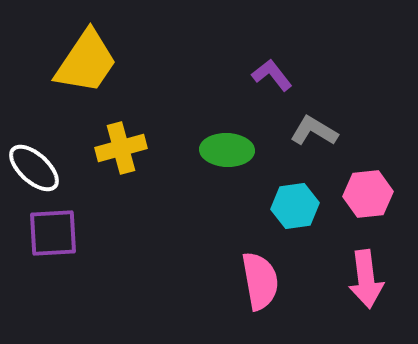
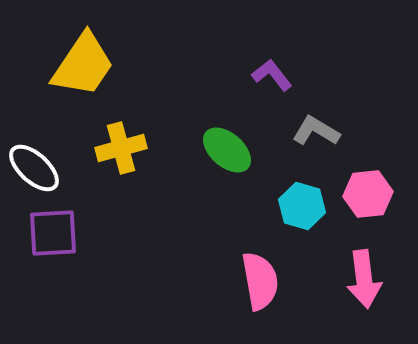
yellow trapezoid: moved 3 px left, 3 px down
gray L-shape: moved 2 px right
green ellipse: rotated 39 degrees clockwise
cyan hexagon: moved 7 px right; rotated 24 degrees clockwise
pink arrow: moved 2 px left
